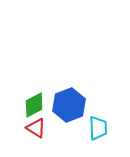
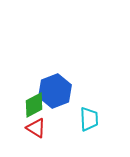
blue hexagon: moved 14 px left, 14 px up
cyan trapezoid: moved 9 px left, 9 px up
